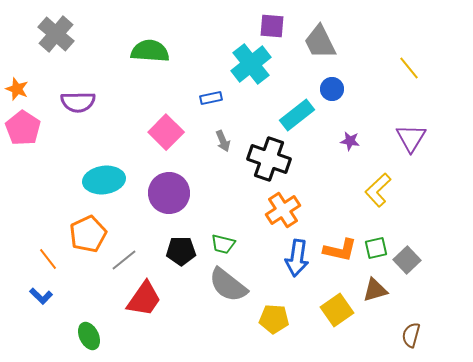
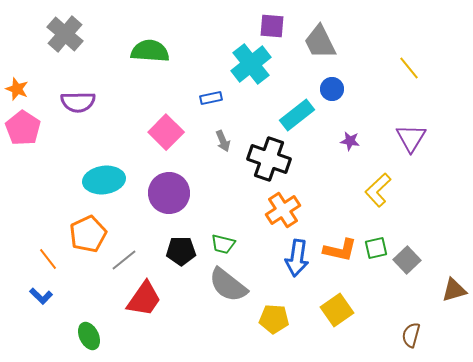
gray cross: moved 9 px right
brown triangle: moved 79 px right
